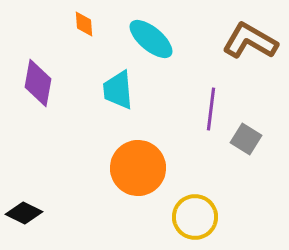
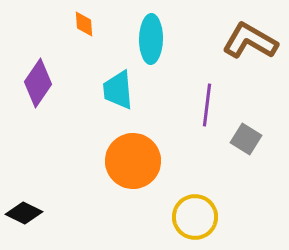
cyan ellipse: rotated 51 degrees clockwise
purple diamond: rotated 24 degrees clockwise
purple line: moved 4 px left, 4 px up
orange circle: moved 5 px left, 7 px up
